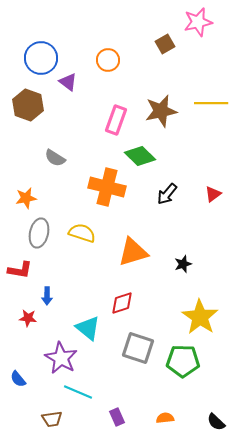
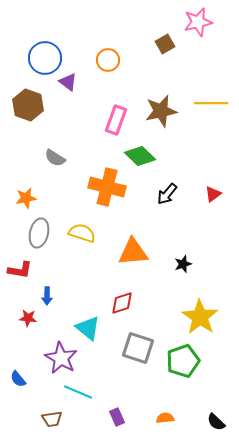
blue circle: moved 4 px right
orange triangle: rotated 12 degrees clockwise
green pentagon: rotated 20 degrees counterclockwise
